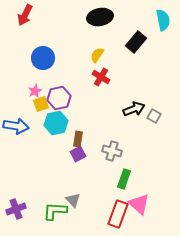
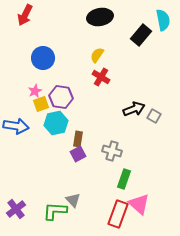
black rectangle: moved 5 px right, 7 px up
purple hexagon: moved 2 px right, 1 px up; rotated 20 degrees clockwise
purple cross: rotated 18 degrees counterclockwise
